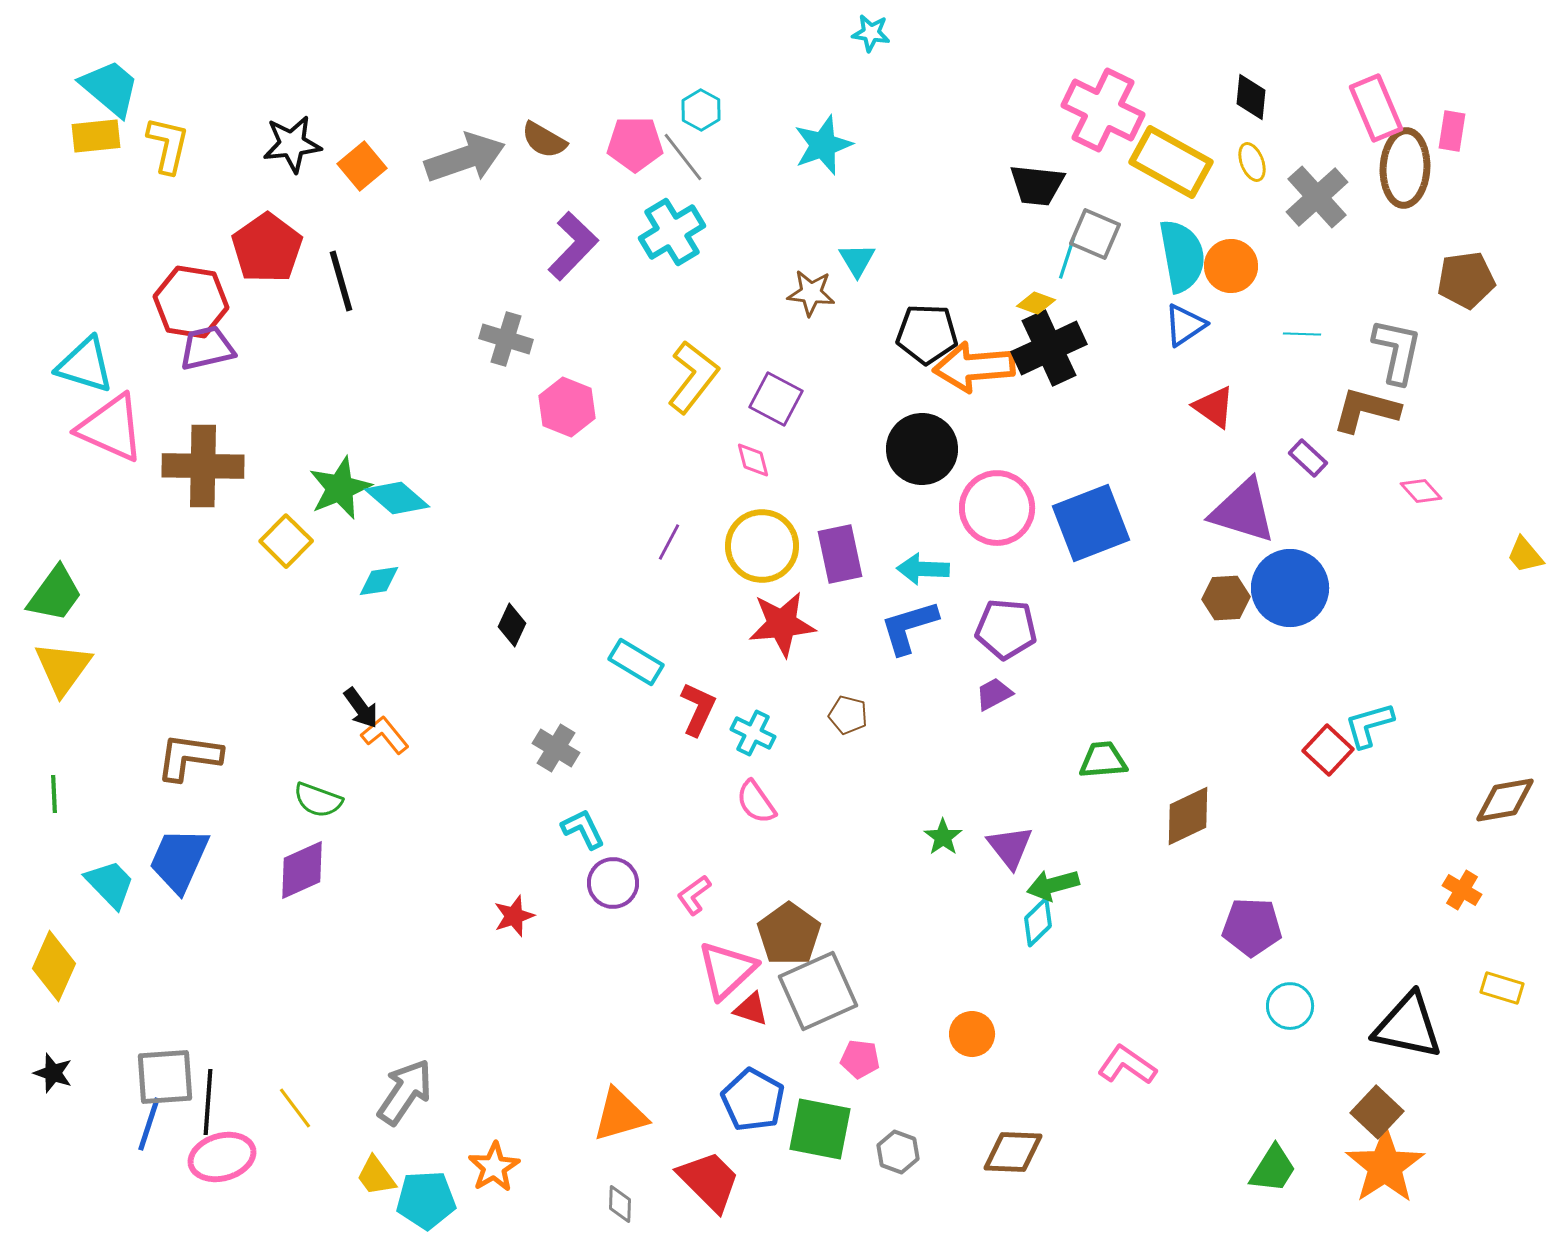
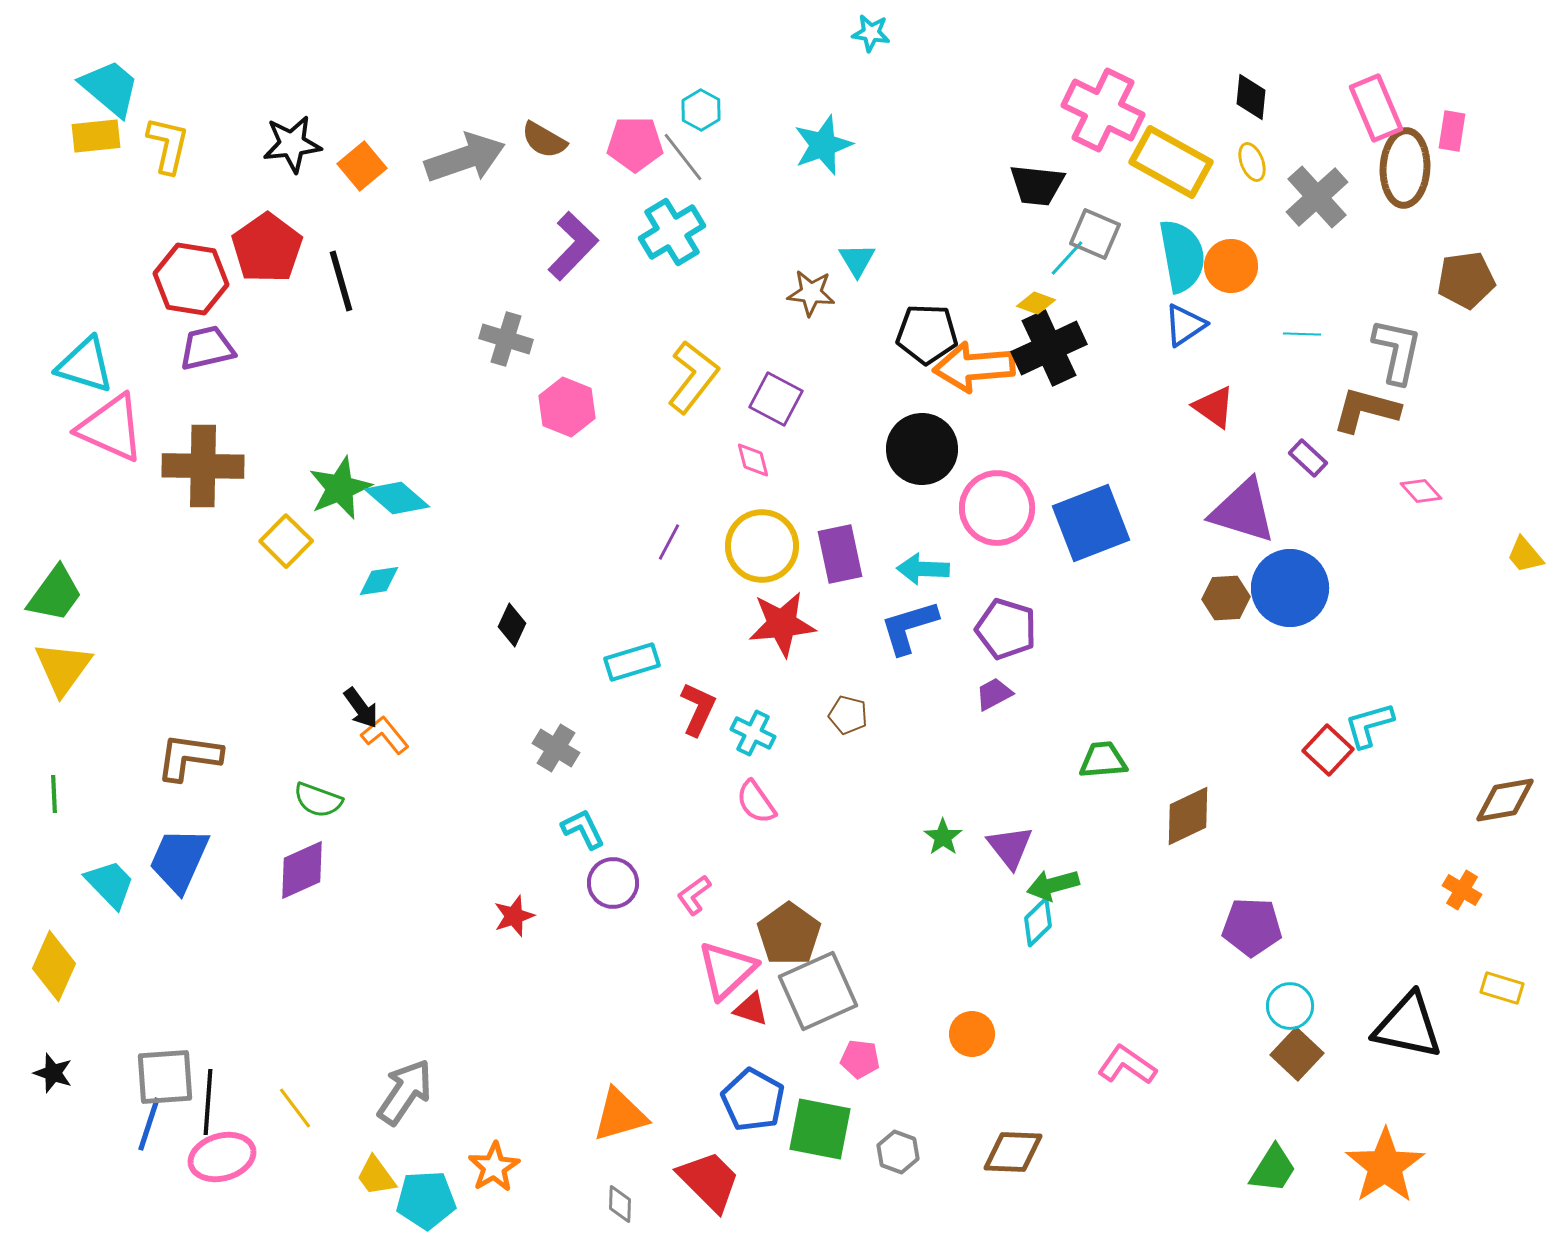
cyan line at (1067, 258): rotated 24 degrees clockwise
red hexagon at (191, 302): moved 23 px up
purple pentagon at (1006, 629): rotated 12 degrees clockwise
cyan rectangle at (636, 662): moved 4 px left; rotated 48 degrees counterclockwise
brown square at (1377, 1112): moved 80 px left, 58 px up
